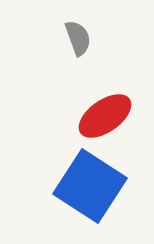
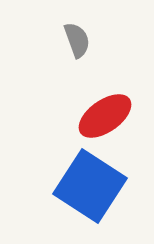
gray semicircle: moved 1 px left, 2 px down
